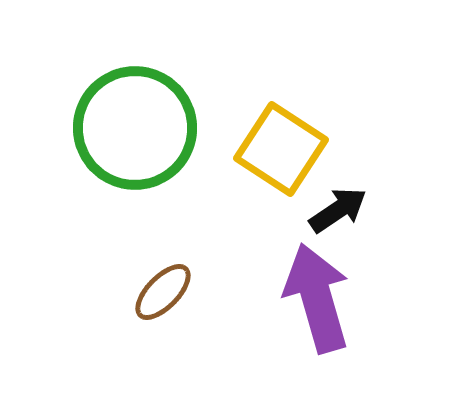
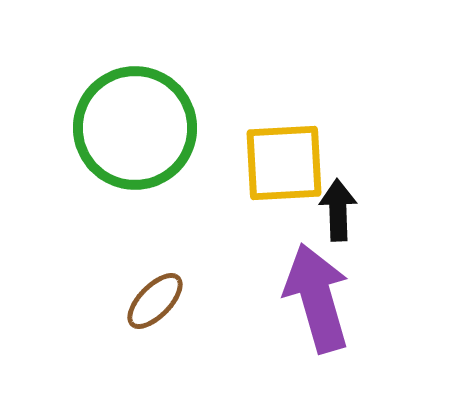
yellow square: moved 3 px right, 14 px down; rotated 36 degrees counterclockwise
black arrow: rotated 58 degrees counterclockwise
brown ellipse: moved 8 px left, 9 px down
